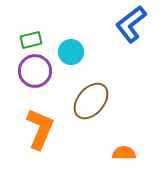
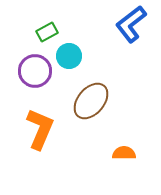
green rectangle: moved 16 px right, 8 px up; rotated 15 degrees counterclockwise
cyan circle: moved 2 px left, 4 px down
